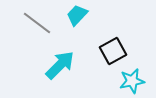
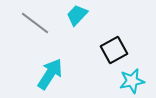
gray line: moved 2 px left
black square: moved 1 px right, 1 px up
cyan arrow: moved 10 px left, 9 px down; rotated 12 degrees counterclockwise
